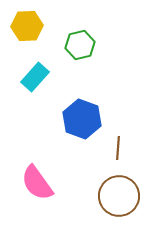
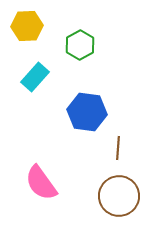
green hexagon: rotated 16 degrees counterclockwise
blue hexagon: moved 5 px right, 7 px up; rotated 12 degrees counterclockwise
pink semicircle: moved 4 px right
